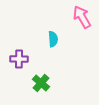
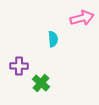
pink arrow: moved 1 px down; rotated 105 degrees clockwise
purple cross: moved 7 px down
